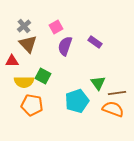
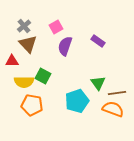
purple rectangle: moved 3 px right, 1 px up
